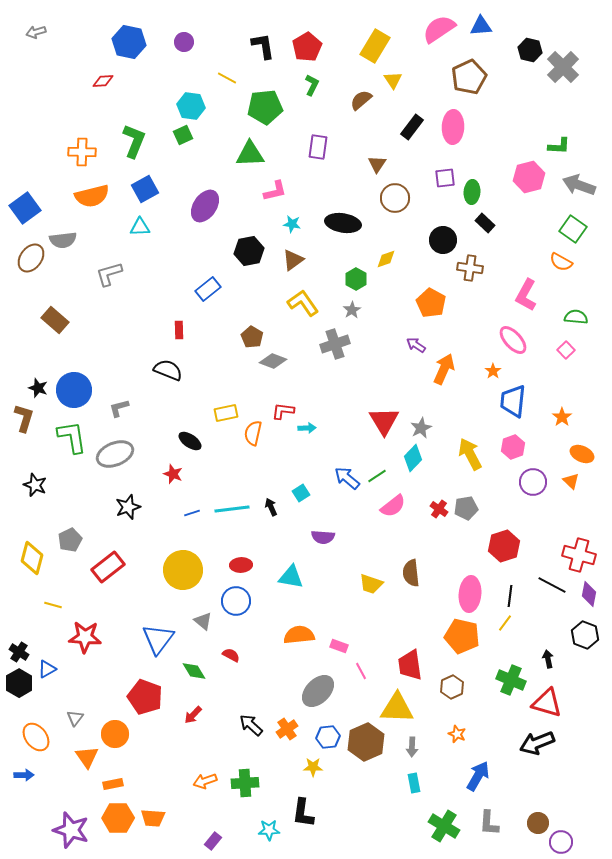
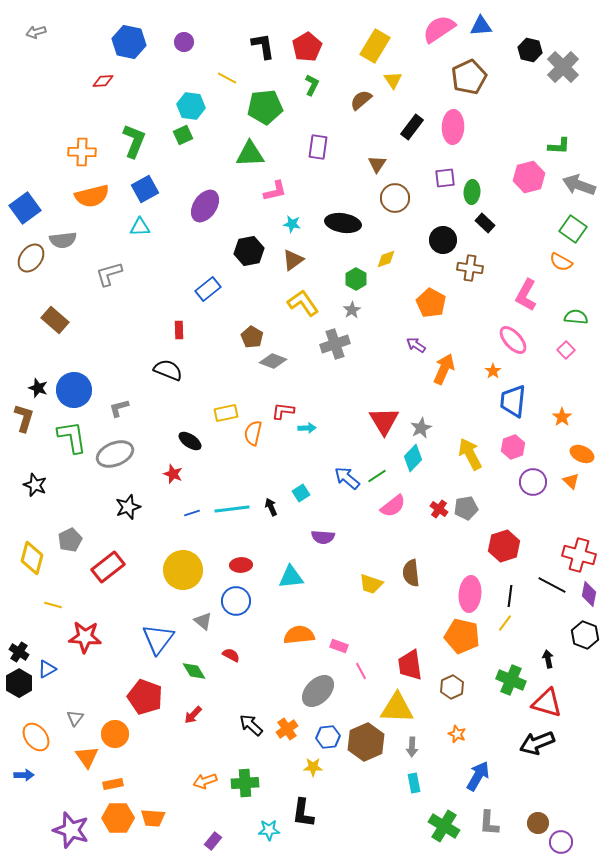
cyan triangle at (291, 577): rotated 16 degrees counterclockwise
